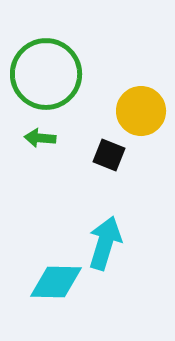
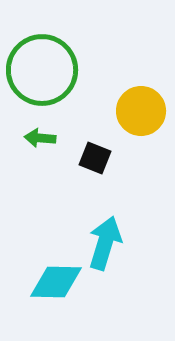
green circle: moved 4 px left, 4 px up
black square: moved 14 px left, 3 px down
